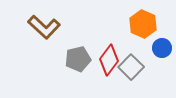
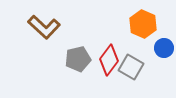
blue circle: moved 2 px right
gray square: rotated 15 degrees counterclockwise
